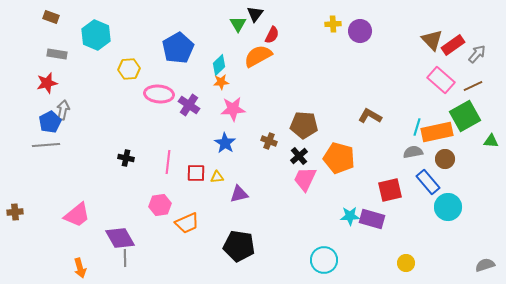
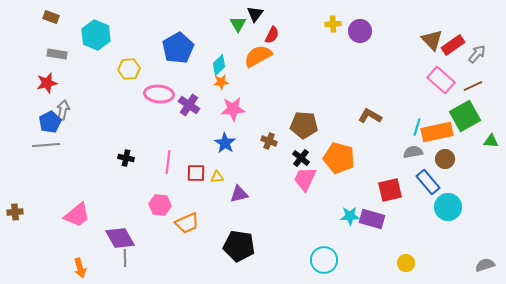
black cross at (299, 156): moved 2 px right, 2 px down; rotated 12 degrees counterclockwise
pink hexagon at (160, 205): rotated 15 degrees clockwise
